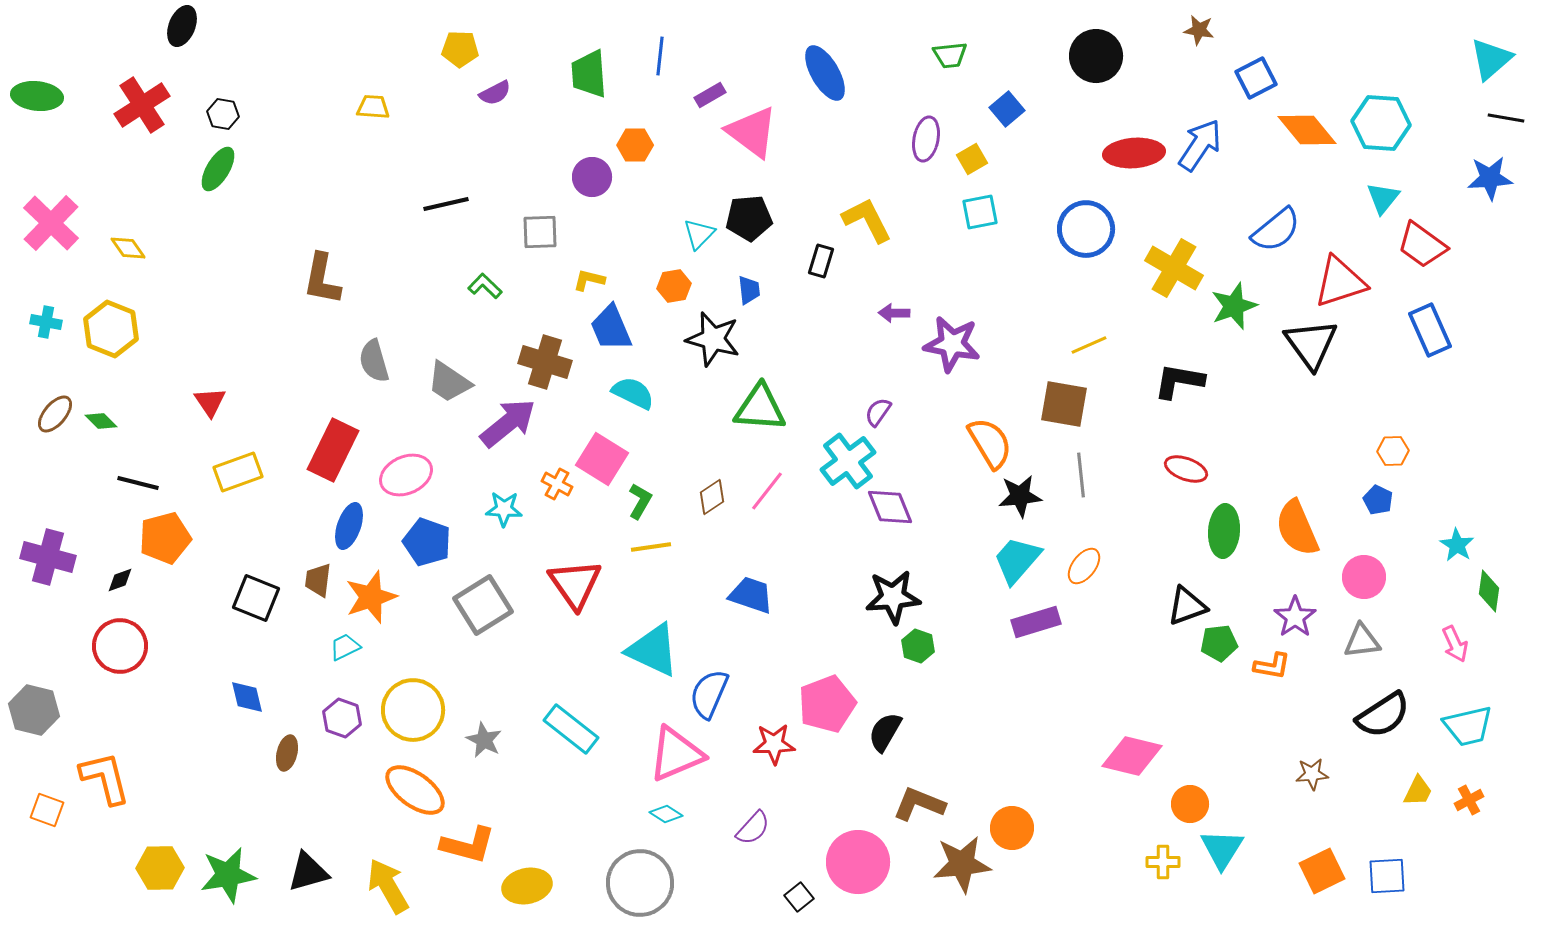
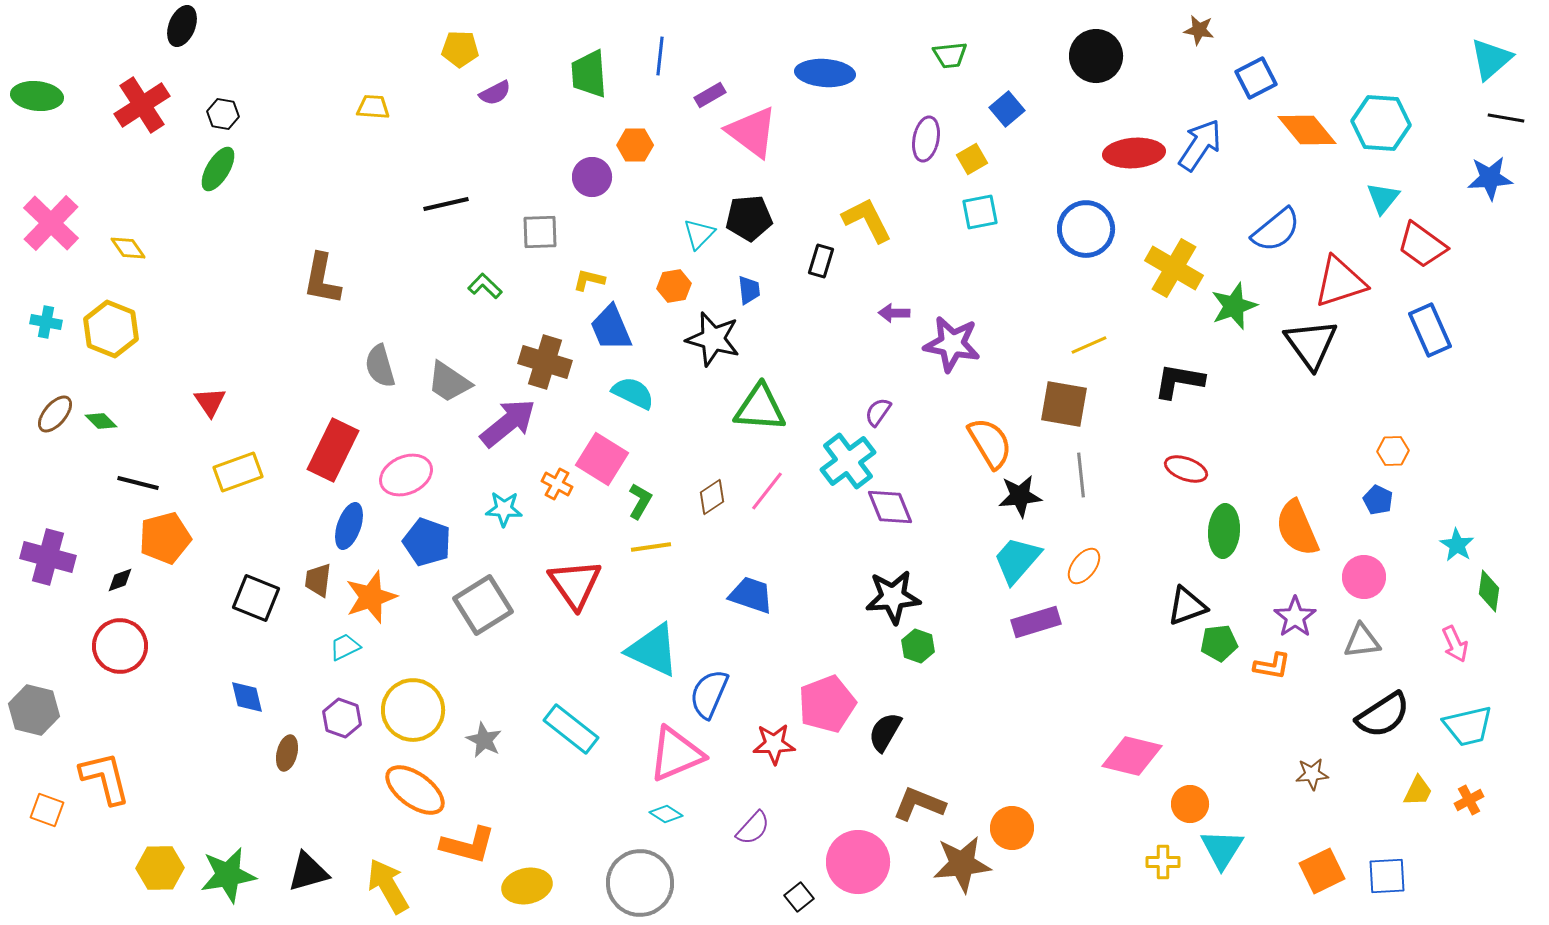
blue ellipse at (825, 73): rotated 56 degrees counterclockwise
gray semicircle at (374, 361): moved 6 px right, 5 px down
